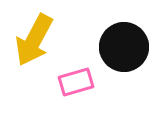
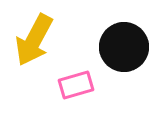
pink rectangle: moved 3 px down
